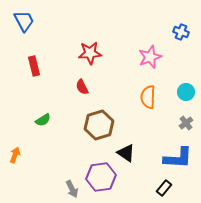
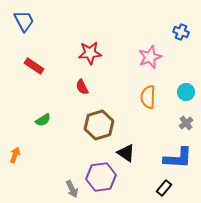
red rectangle: rotated 42 degrees counterclockwise
